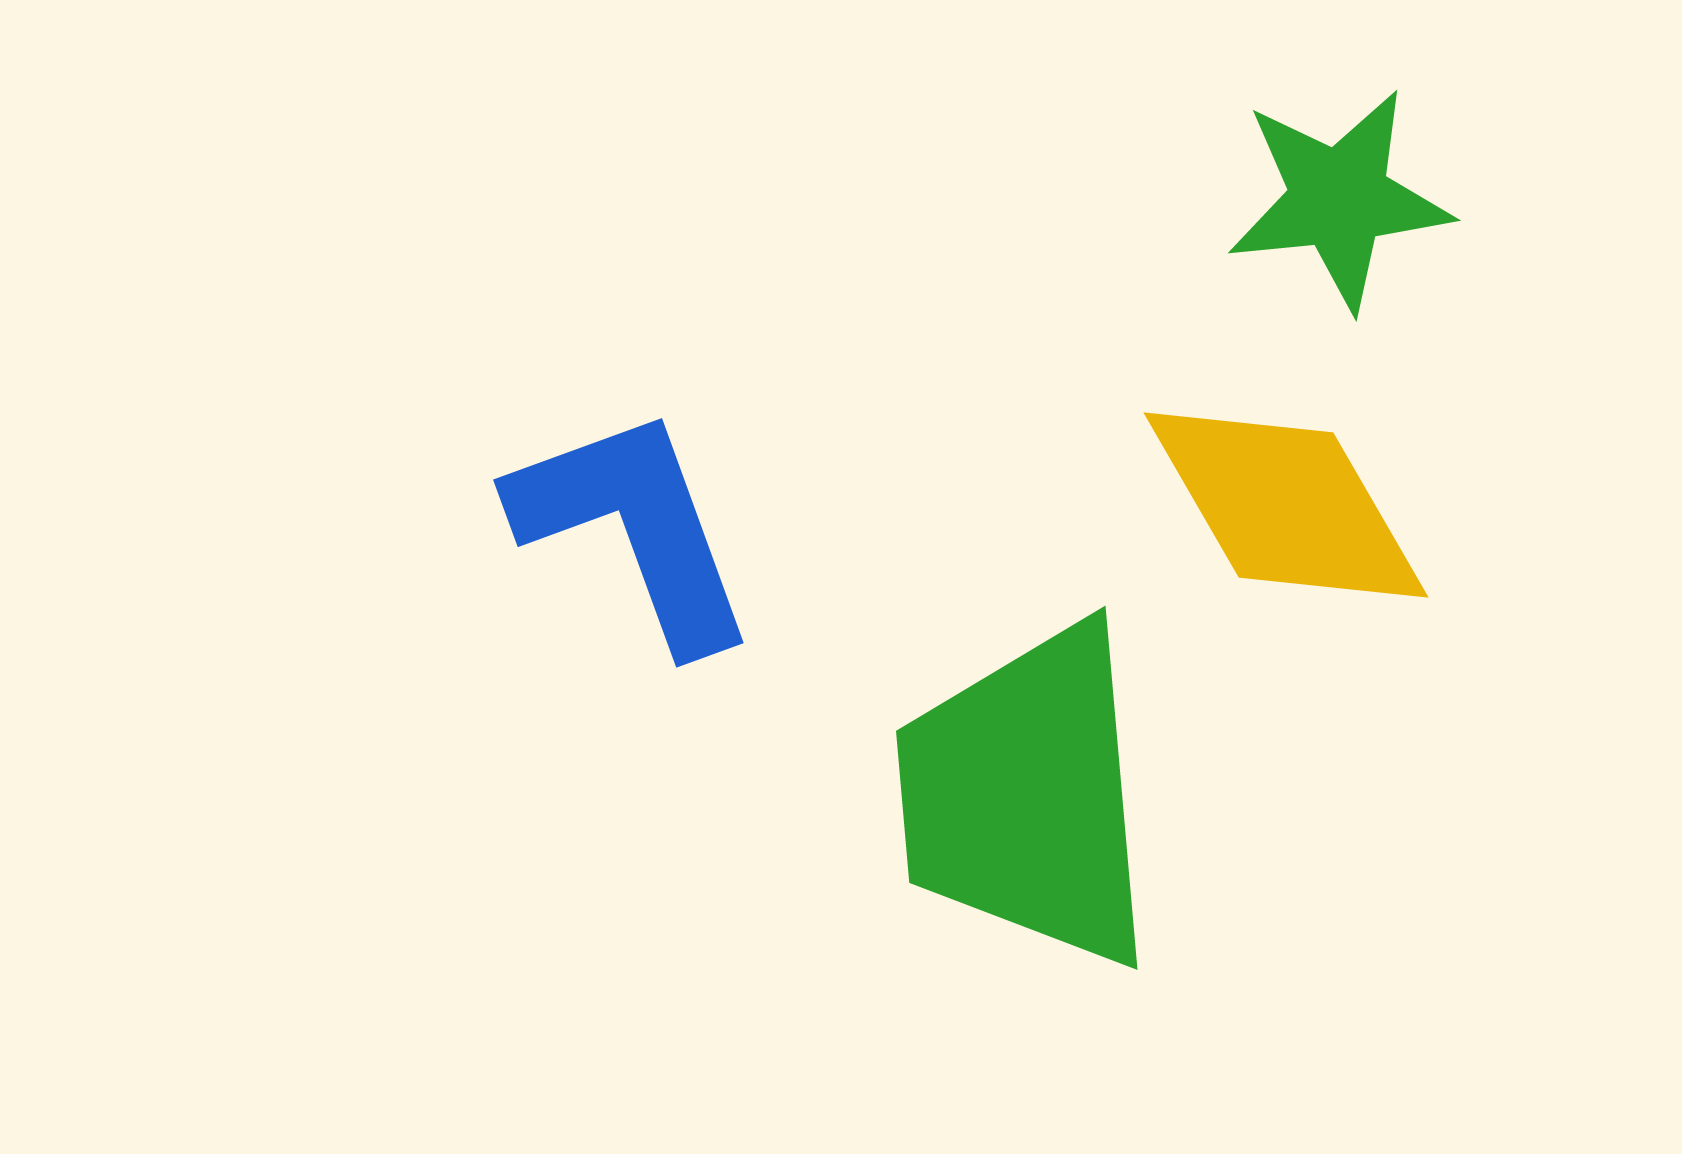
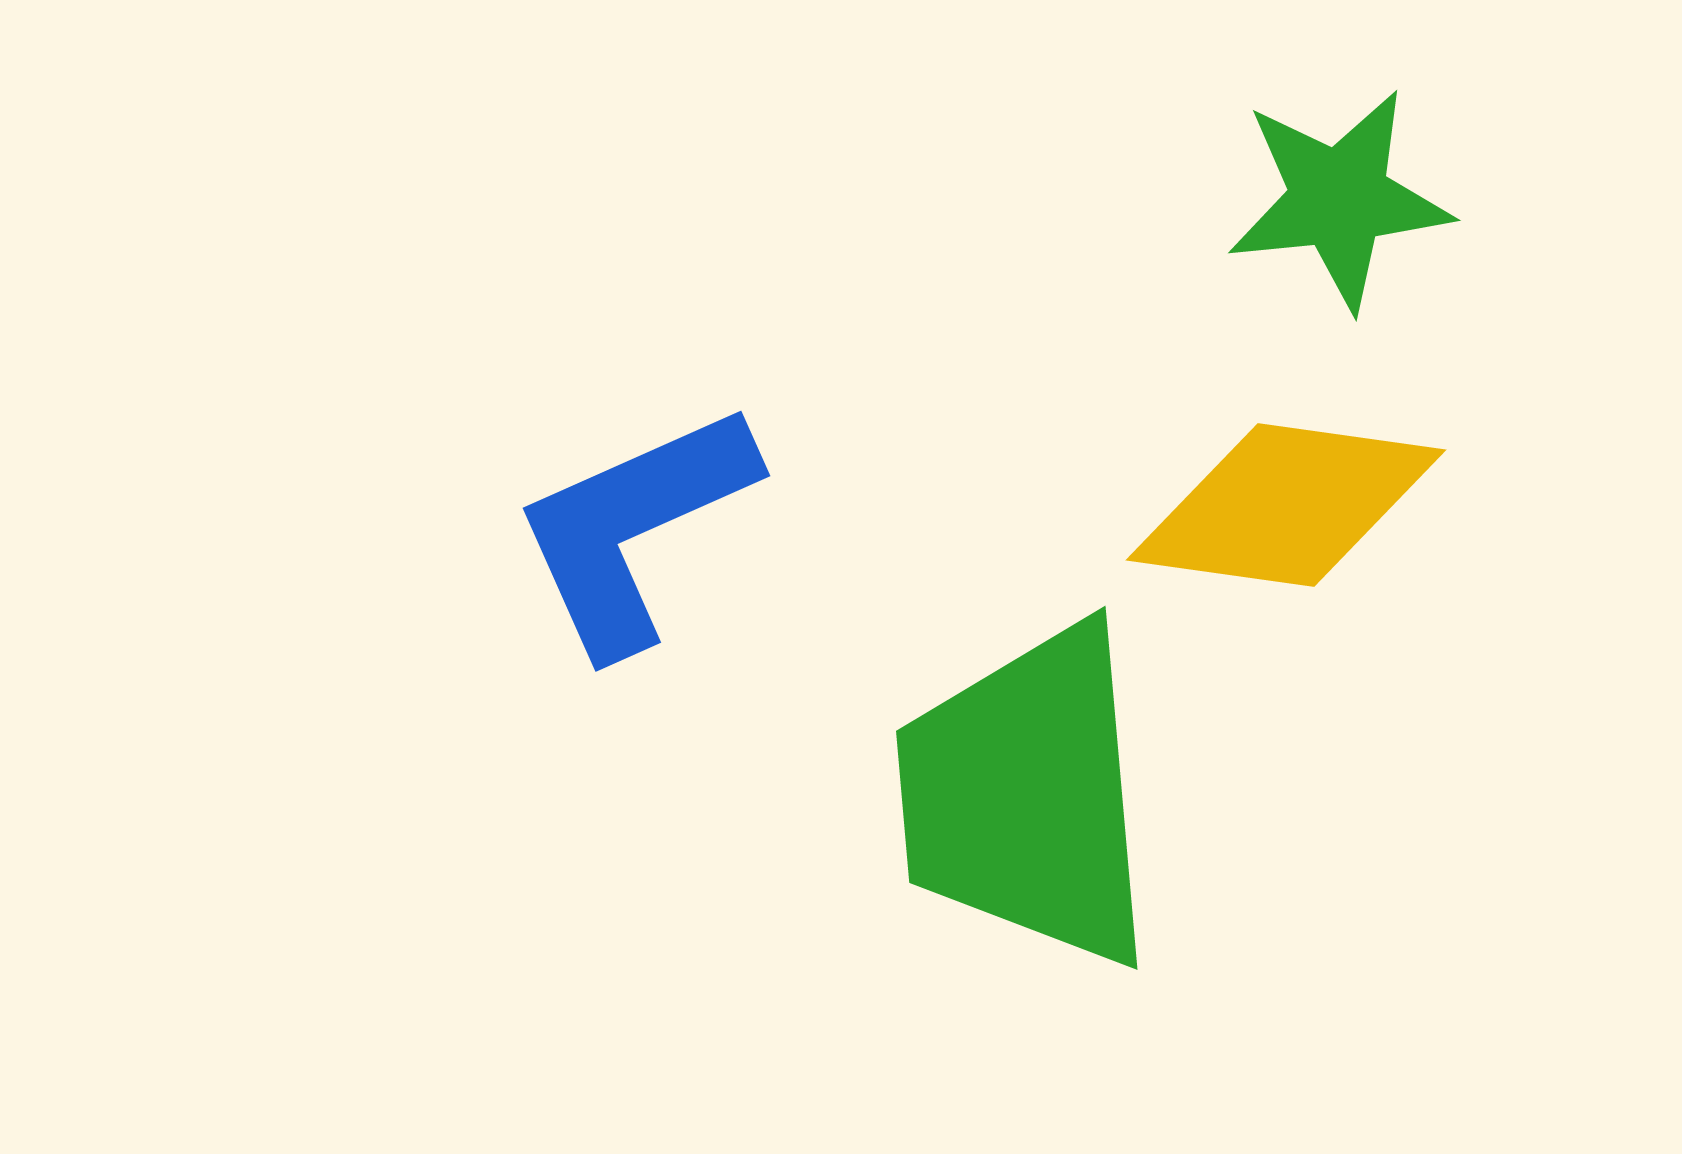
yellow diamond: rotated 52 degrees counterclockwise
blue L-shape: rotated 94 degrees counterclockwise
